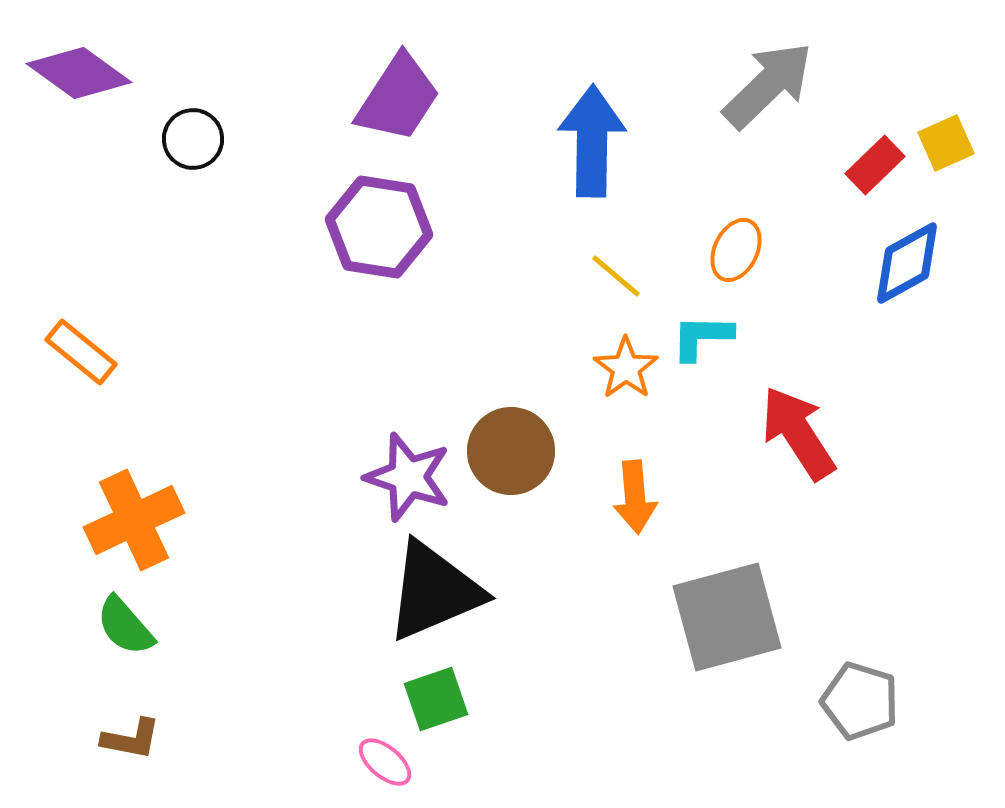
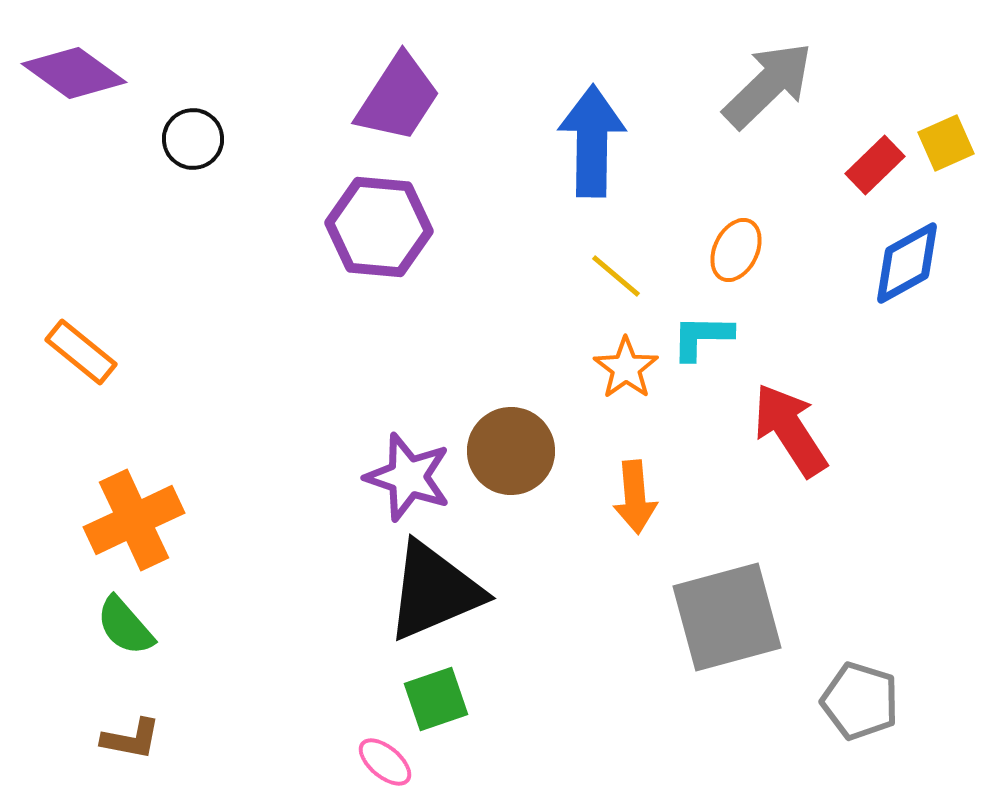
purple diamond: moved 5 px left
purple hexagon: rotated 4 degrees counterclockwise
red arrow: moved 8 px left, 3 px up
